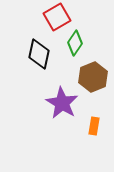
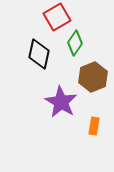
purple star: moved 1 px left, 1 px up
